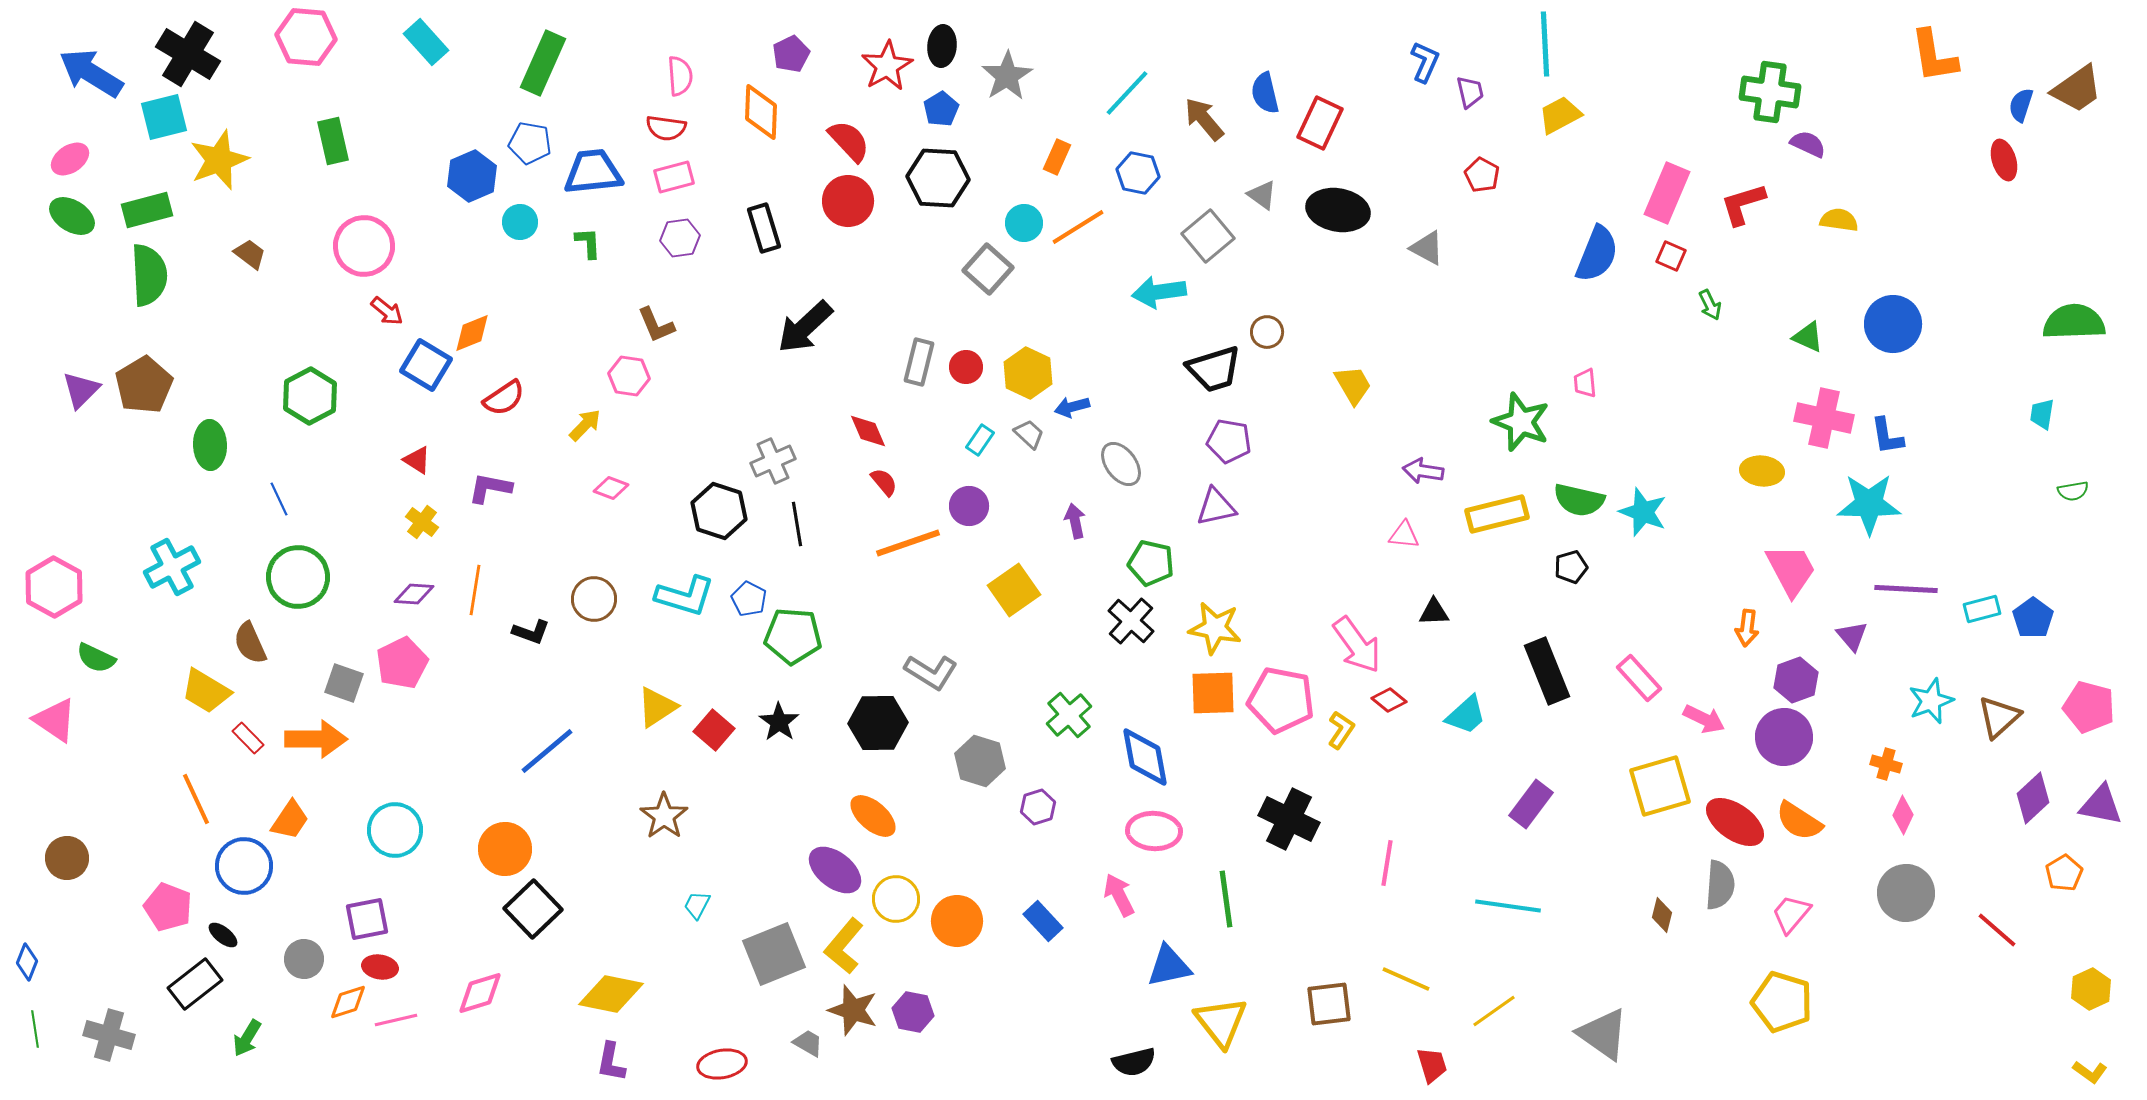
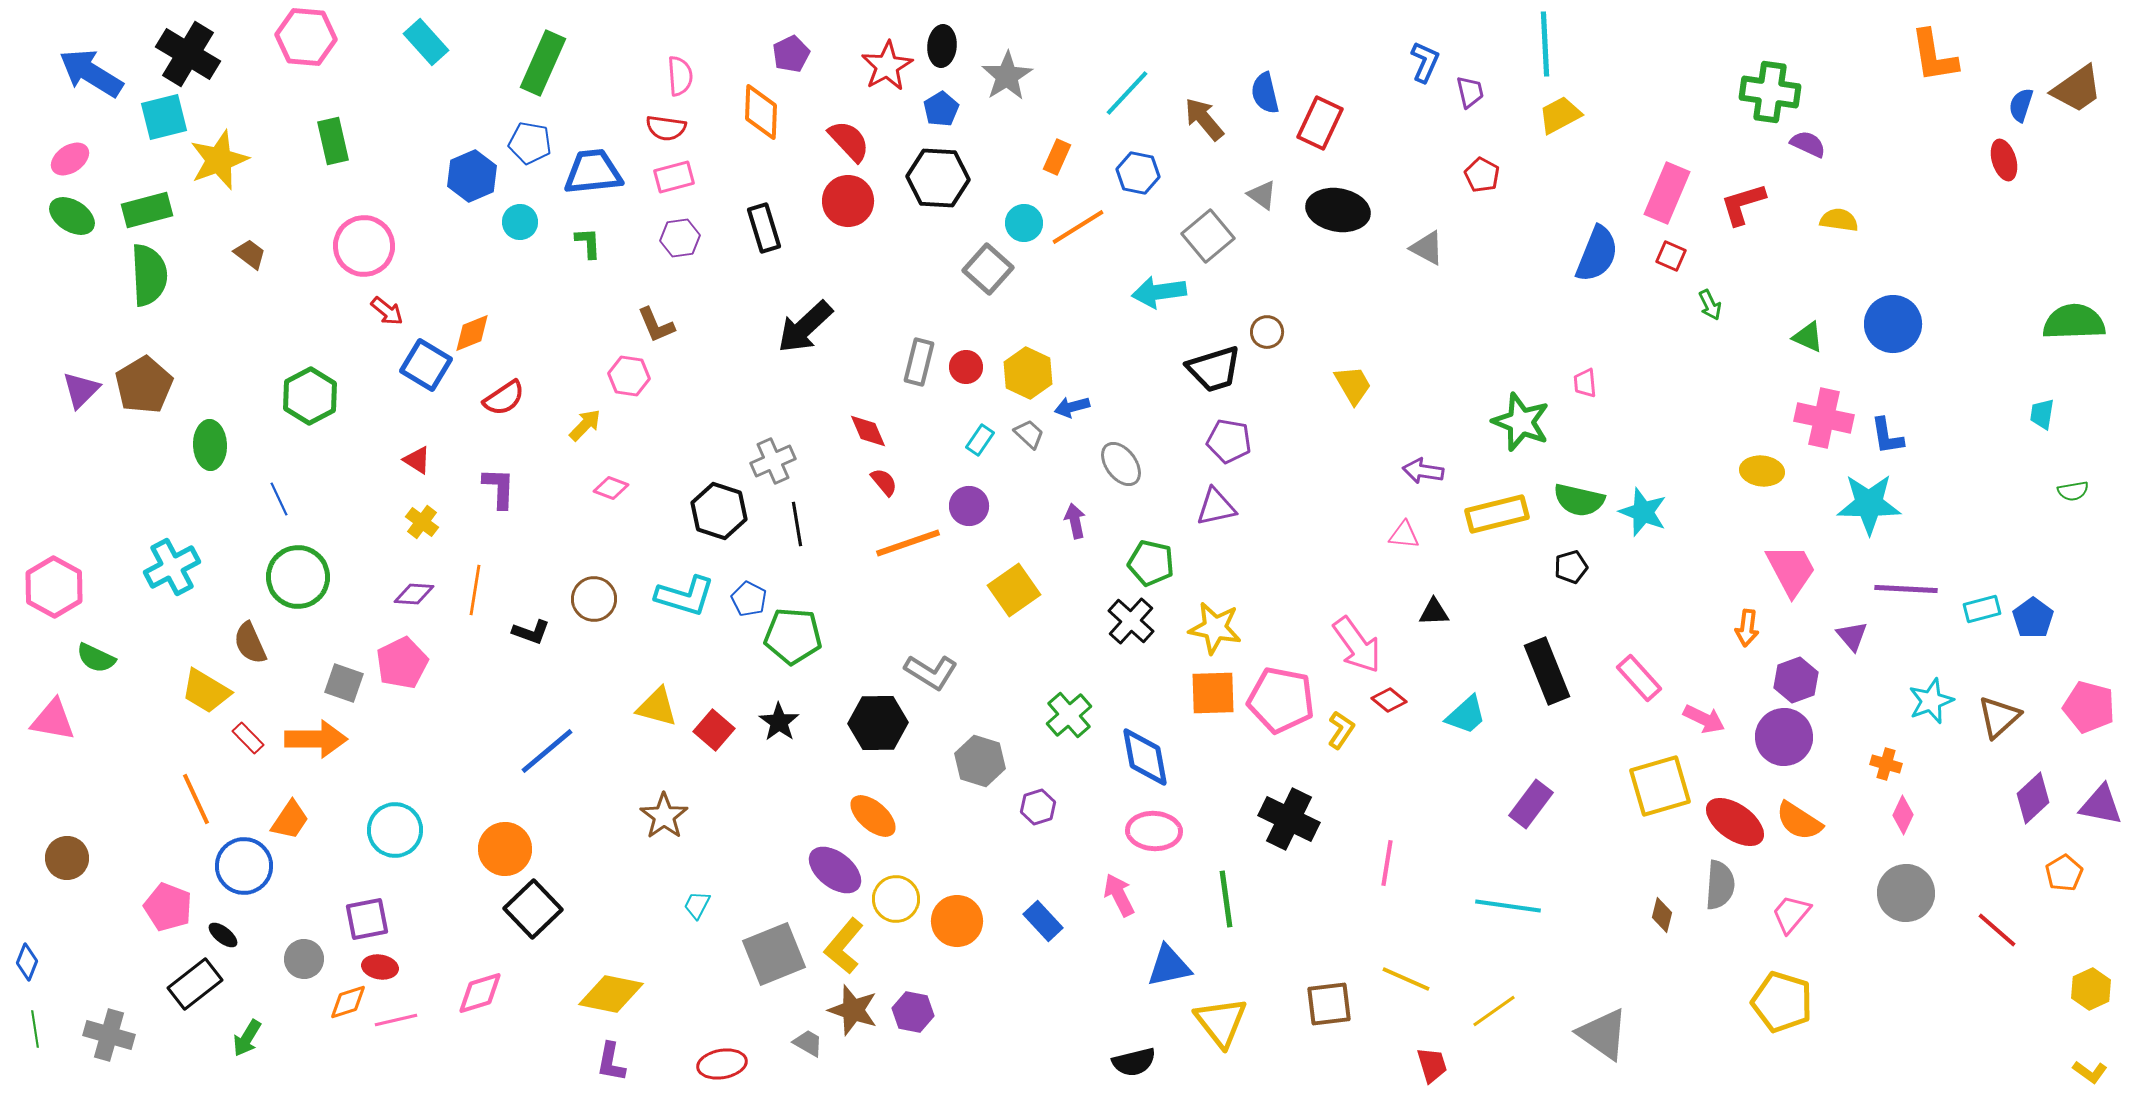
purple L-shape at (490, 488): moved 9 px right; rotated 81 degrees clockwise
yellow triangle at (657, 707): rotated 48 degrees clockwise
pink triangle at (55, 720): moved 2 px left; rotated 24 degrees counterclockwise
